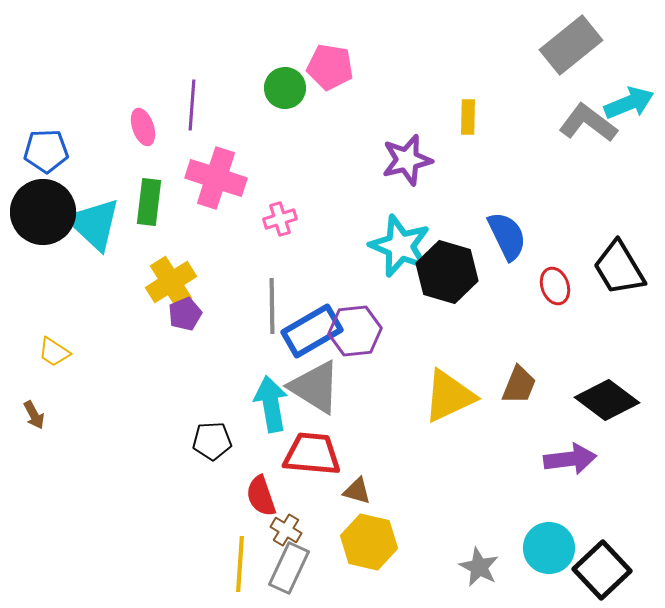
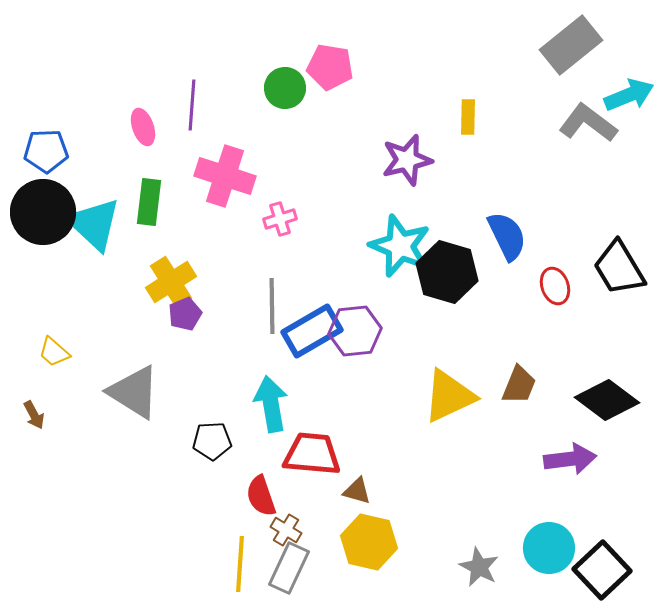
cyan arrow at (629, 103): moved 8 px up
pink cross at (216, 178): moved 9 px right, 2 px up
yellow trapezoid at (54, 352): rotated 8 degrees clockwise
gray triangle at (315, 387): moved 181 px left, 5 px down
